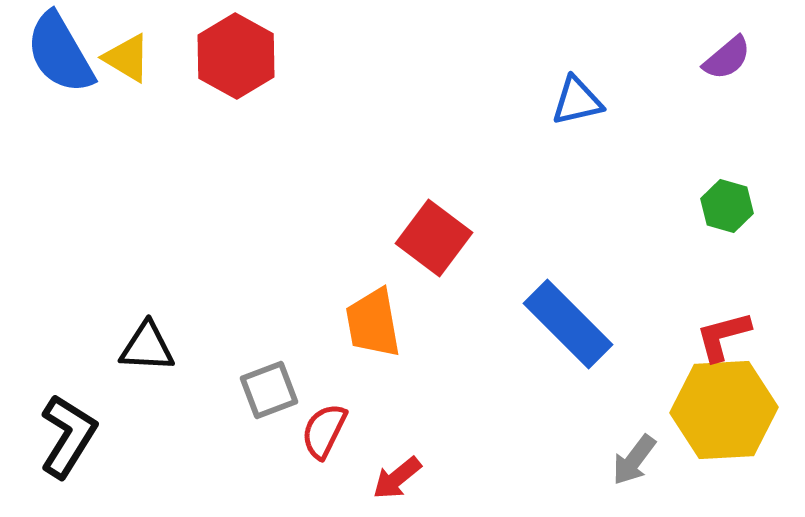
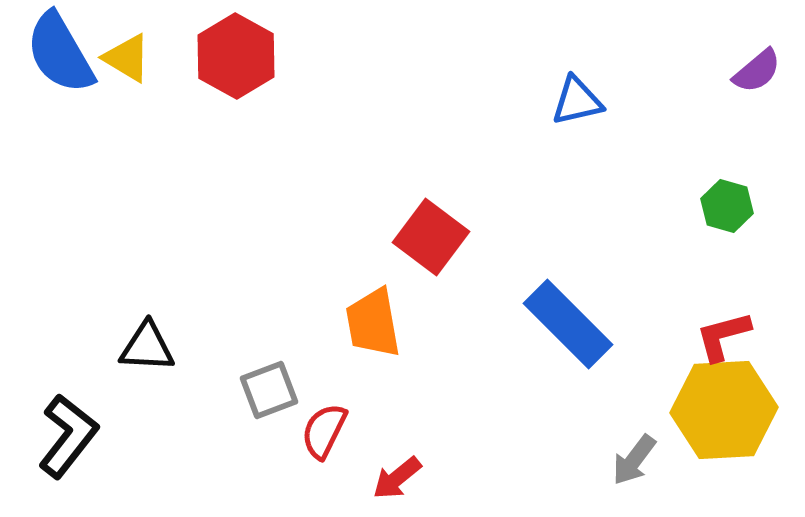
purple semicircle: moved 30 px right, 13 px down
red square: moved 3 px left, 1 px up
black L-shape: rotated 6 degrees clockwise
